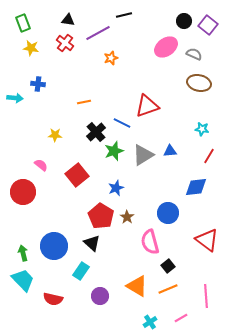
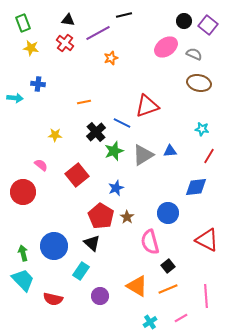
red triangle at (207, 240): rotated 10 degrees counterclockwise
